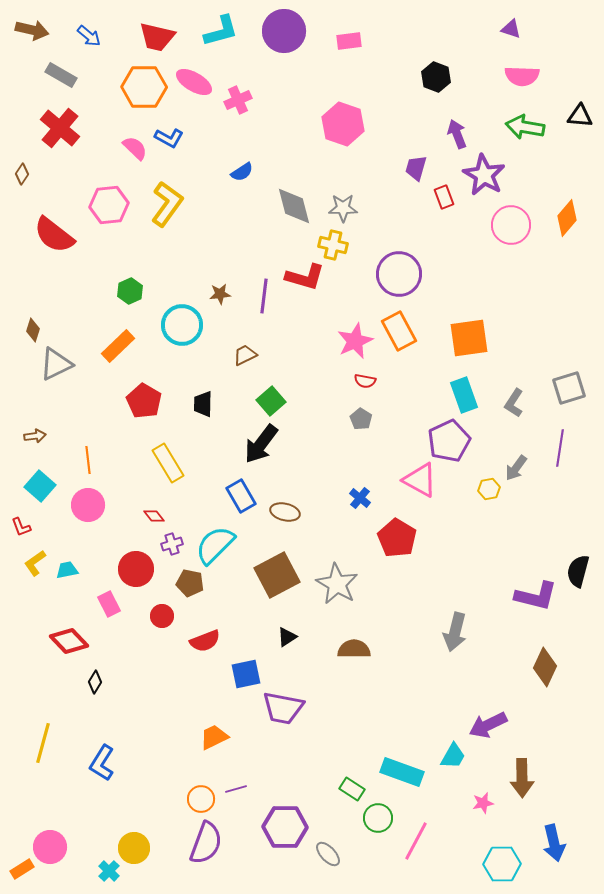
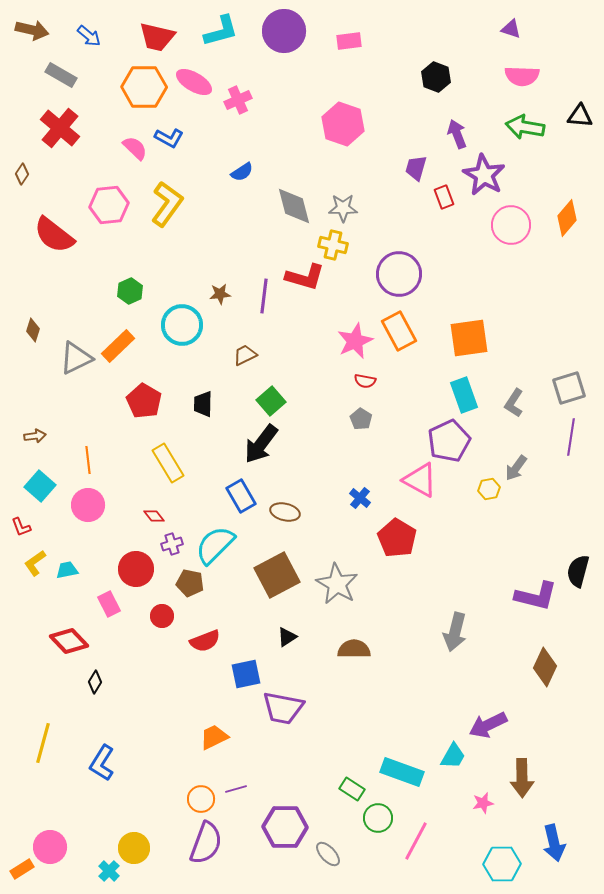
gray triangle at (56, 364): moved 20 px right, 6 px up
purple line at (560, 448): moved 11 px right, 11 px up
